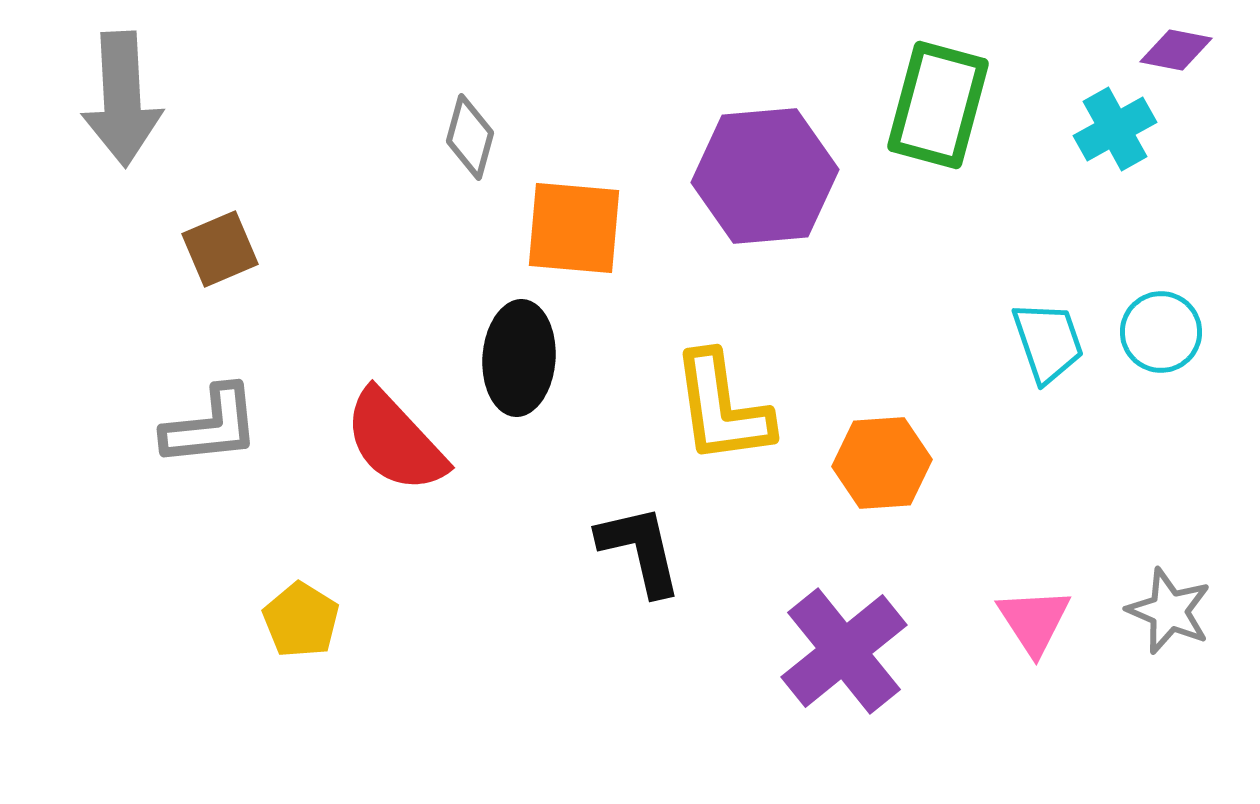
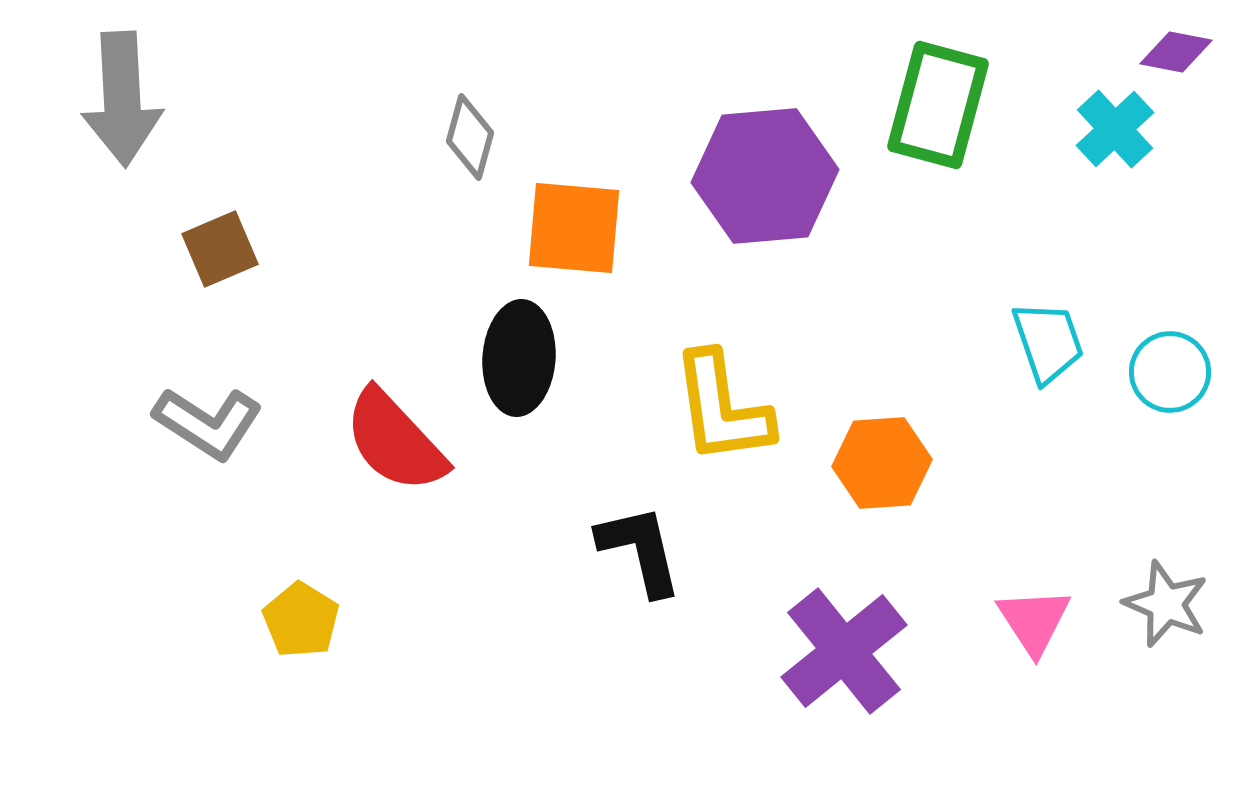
purple diamond: moved 2 px down
cyan cross: rotated 14 degrees counterclockwise
cyan circle: moved 9 px right, 40 px down
gray L-shape: moved 3 px left, 3 px up; rotated 39 degrees clockwise
gray star: moved 3 px left, 7 px up
